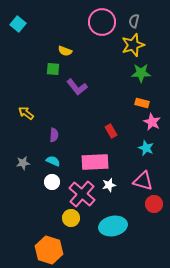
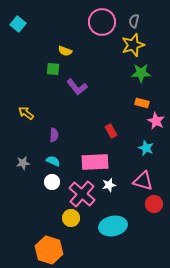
pink star: moved 4 px right, 1 px up
